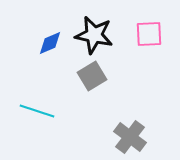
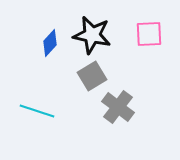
black star: moved 2 px left
blue diamond: rotated 24 degrees counterclockwise
gray cross: moved 12 px left, 30 px up
